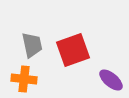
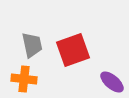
purple ellipse: moved 1 px right, 2 px down
